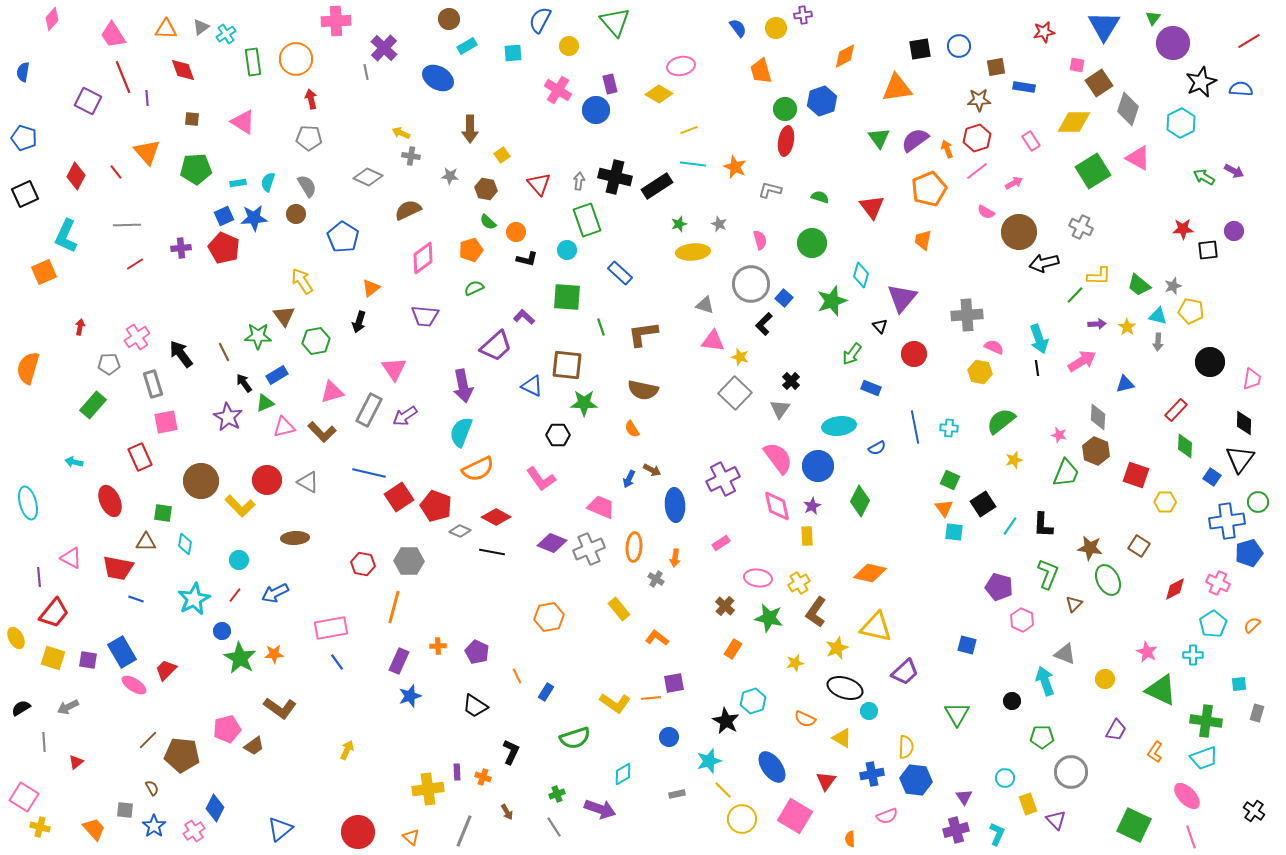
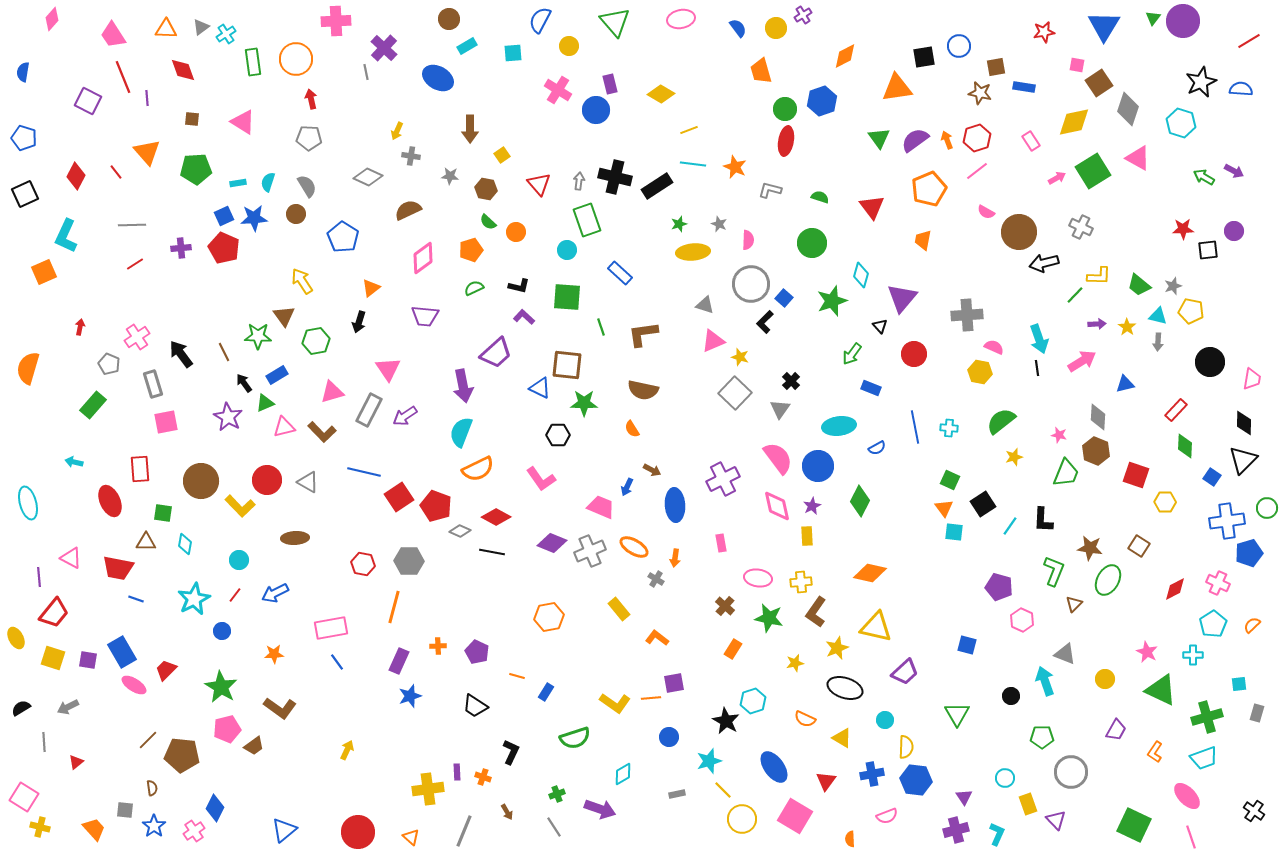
purple cross at (803, 15): rotated 24 degrees counterclockwise
purple circle at (1173, 43): moved 10 px right, 22 px up
black square at (920, 49): moved 4 px right, 8 px down
pink ellipse at (681, 66): moved 47 px up
yellow diamond at (659, 94): moved 2 px right
brown star at (979, 100): moved 1 px right, 7 px up; rotated 15 degrees clockwise
yellow diamond at (1074, 122): rotated 12 degrees counterclockwise
cyan hexagon at (1181, 123): rotated 16 degrees counterclockwise
yellow arrow at (401, 133): moved 4 px left, 2 px up; rotated 90 degrees counterclockwise
orange arrow at (947, 149): moved 9 px up
pink arrow at (1014, 183): moved 43 px right, 5 px up
gray line at (127, 225): moved 5 px right
pink semicircle at (760, 240): moved 12 px left; rotated 18 degrees clockwise
black L-shape at (527, 259): moved 8 px left, 27 px down
black L-shape at (764, 324): moved 1 px right, 2 px up
pink triangle at (713, 341): rotated 30 degrees counterclockwise
purple trapezoid at (496, 346): moved 7 px down
gray pentagon at (109, 364): rotated 25 degrees clockwise
pink triangle at (394, 369): moved 6 px left
blue triangle at (532, 386): moved 8 px right, 2 px down
red rectangle at (140, 457): moved 12 px down; rotated 20 degrees clockwise
black triangle at (1240, 459): moved 3 px right, 1 px down; rotated 8 degrees clockwise
yellow star at (1014, 460): moved 3 px up
blue line at (369, 473): moved 5 px left, 1 px up
blue arrow at (629, 479): moved 2 px left, 8 px down
green circle at (1258, 502): moved 9 px right, 6 px down
black L-shape at (1043, 525): moved 5 px up
pink rectangle at (721, 543): rotated 66 degrees counterclockwise
orange ellipse at (634, 547): rotated 64 degrees counterclockwise
gray cross at (589, 549): moved 1 px right, 2 px down
green L-shape at (1048, 574): moved 6 px right, 3 px up
green ellipse at (1108, 580): rotated 56 degrees clockwise
yellow cross at (799, 583): moved 2 px right, 1 px up; rotated 25 degrees clockwise
green star at (240, 658): moved 19 px left, 29 px down
orange line at (517, 676): rotated 49 degrees counterclockwise
black circle at (1012, 701): moved 1 px left, 5 px up
cyan circle at (869, 711): moved 16 px right, 9 px down
green cross at (1206, 721): moved 1 px right, 4 px up; rotated 24 degrees counterclockwise
blue ellipse at (772, 767): moved 2 px right
brown semicircle at (152, 788): rotated 21 degrees clockwise
blue triangle at (280, 829): moved 4 px right, 1 px down
